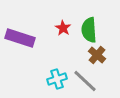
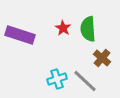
green semicircle: moved 1 px left, 1 px up
purple rectangle: moved 3 px up
brown cross: moved 5 px right, 3 px down
